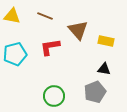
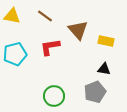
brown line: rotated 14 degrees clockwise
